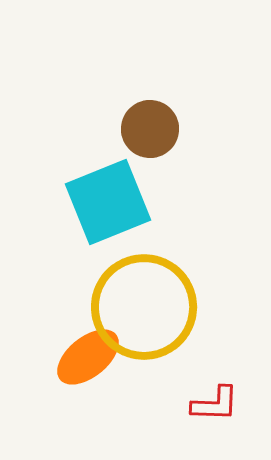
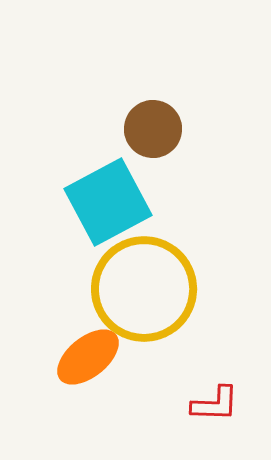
brown circle: moved 3 px right
cyan square: rotated 6 degrees counterclockwise
yellow circle: moved 18 px up
